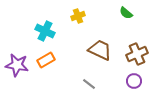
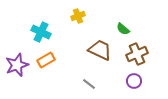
green semicircle: moved 3 px left, 16 px down
cyan cross: moved 4 px left, 1 px down
purple star: rotated 30 degrees counterclockwise
